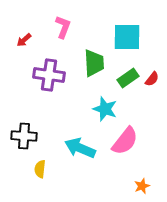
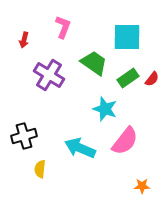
red arrow: rotated 35 degrees counterclockwise
green trapezoid: rotated 52 degrees counterclockwise
purple cross: rotated 24 degrees clockwise
black cross: rotated 20 degrees counterclockwise
orange star: rotated 21 degrees clockwise
